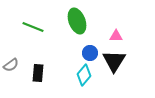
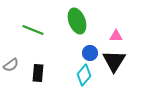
green line: moved 3 px down
